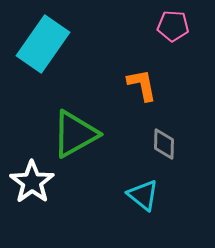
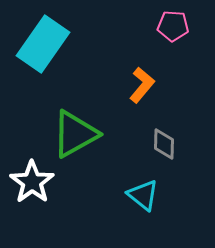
orange L-shape: rotated 51 degrees clockwise
